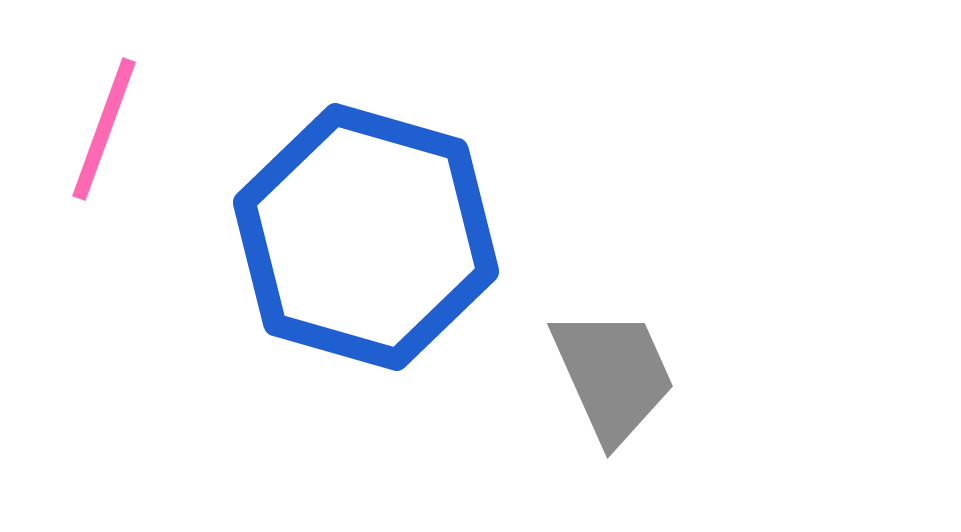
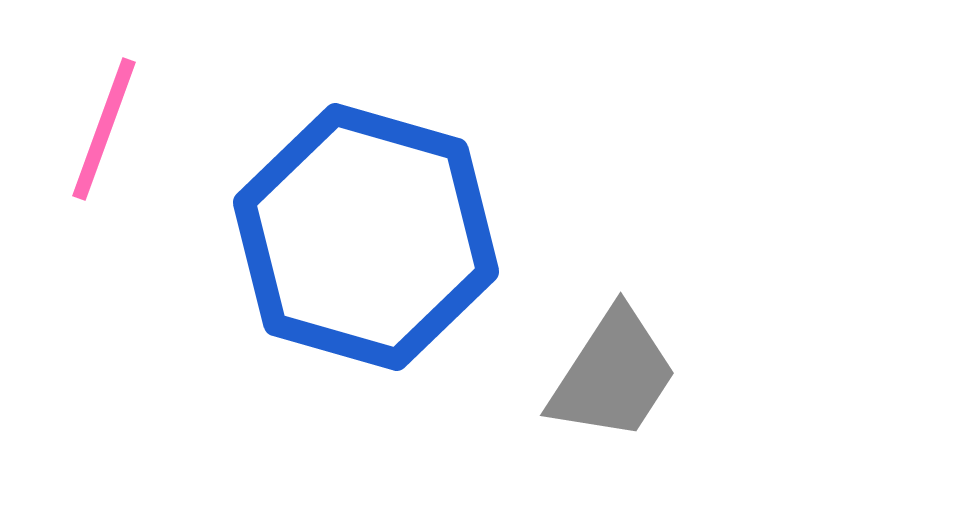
gray trapezoid: rotated 57 degrees clockwise
